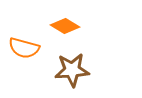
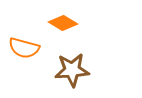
orange diamond: moved 2 px left, 3 px up
